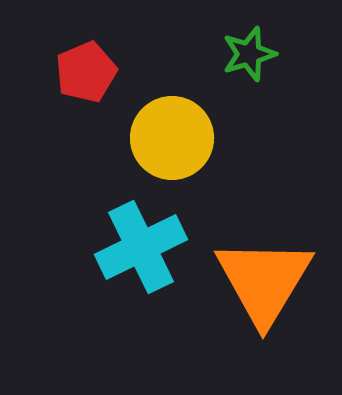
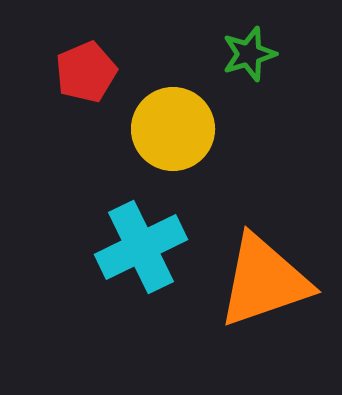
yellow circle: moved 1 px right, 9 px up
orange triangle: rotated 40 degrees clockwise
